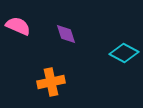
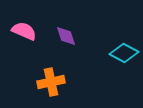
pink semicircle: moved 6 px right, 5 px down
purple diamond: moved 2 px down
